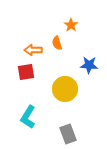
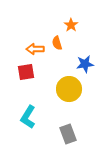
orange arrow: moved 2 px right, 1 px up
blue star: moved 4 px left, 1 px up; rotated 12 degrees counterclockwise
yellow circle: moved 4 px right
